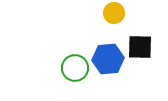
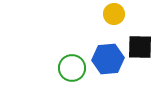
yellow circle: moved 1 px down
green circle: moved 3 px left
